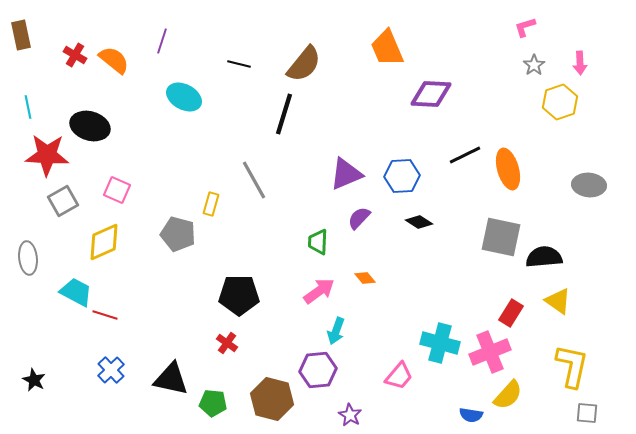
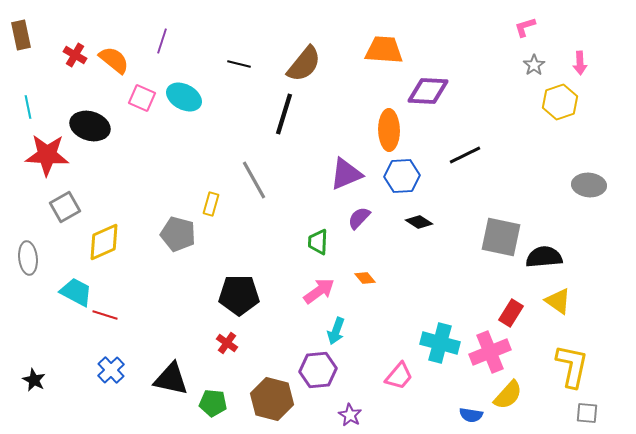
orange trapezoid at (387, 48): moved 3 px left, 2 px down; rotated 117 degrees clockwise
purple diamond at (431, 94): moved 3 px left, 3 px up
orange ellipse at (508, 169): moved 119 px left, 39 px up; rotated 15 degrees clockwise
pink square at (117, 190): moved 25 px right, 92 px up
gray square at (63, 201): moved 2 px right, 6 px down
